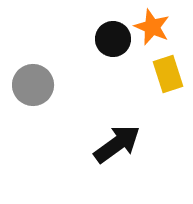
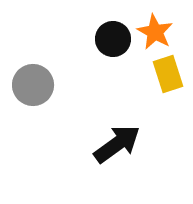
orange star: moved 3 px right, 5 px down; rotated 6 degrees clockwise
